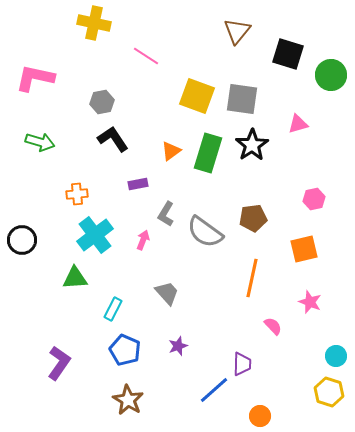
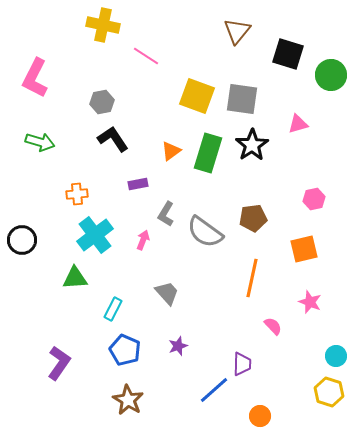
yellow cross: moved 9 px right, 2 px down
pink L-shape: rotated 75 degrees counterclockwise
